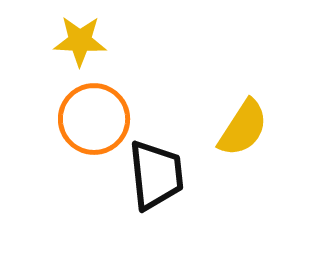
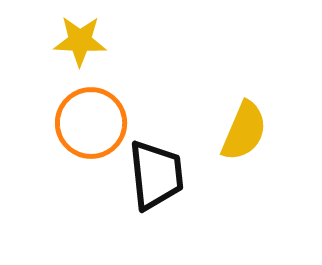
orange circle: moved 3 px left, 4 px down
yellow semicircle: moved 1 px right, 3 px down; rotated 10 degrees counterclockwise
